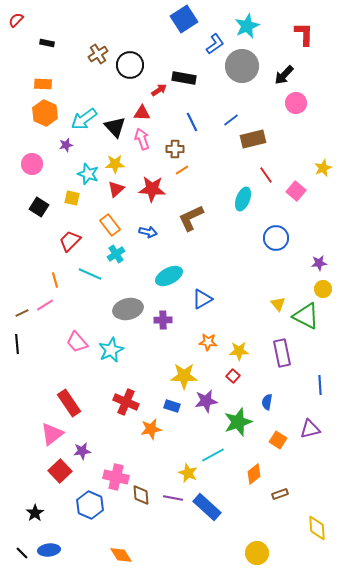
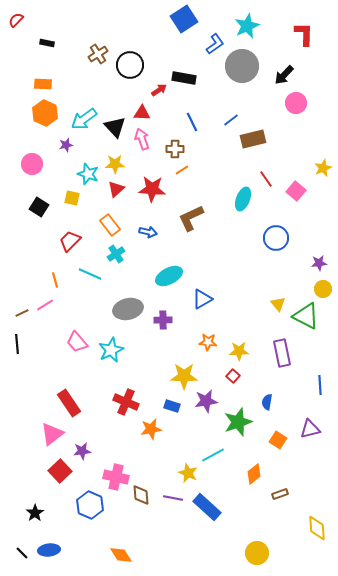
red line at (266, 175): moved 4 px down
